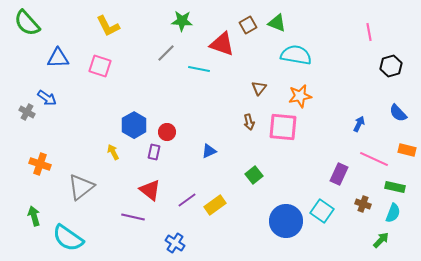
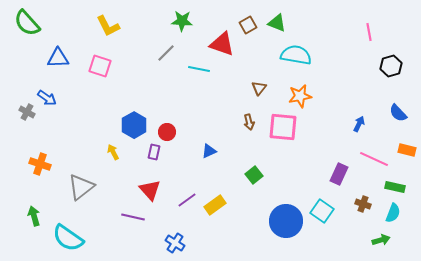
red triangle at (150, 190): rotated 10 degrees clockwise
green arrow at (381, 240): rotated 30 degrees clockwise
